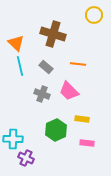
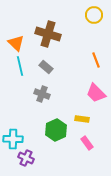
brown cross: moved 5 px left
orange line: moved 18 px right, 4 px up; rotated 63 degrees clockwise
pink trapezoid: moved 27 px right, 2 px down
pink rectangle: rotated 48 degrees clockwise
